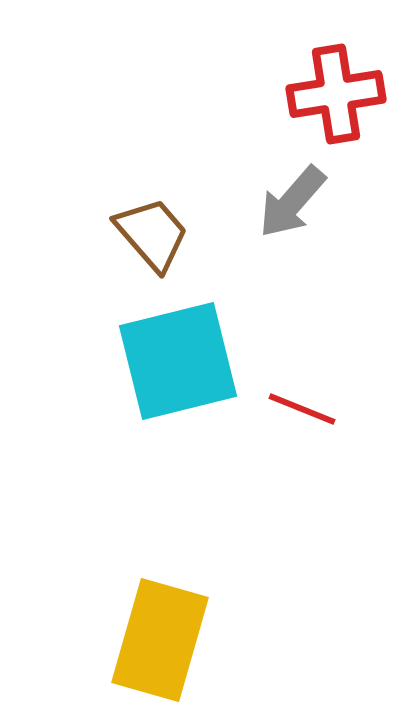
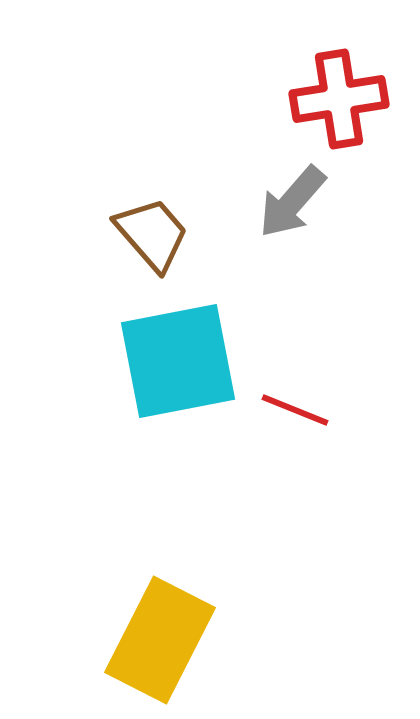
red cross: moved 3 px right, 5 px down
cyan square: rotated 3 degrees clockwise
red line: moved 7 px left, 1 px down
yellow rectangle: rotated 11 degrees clockwise
